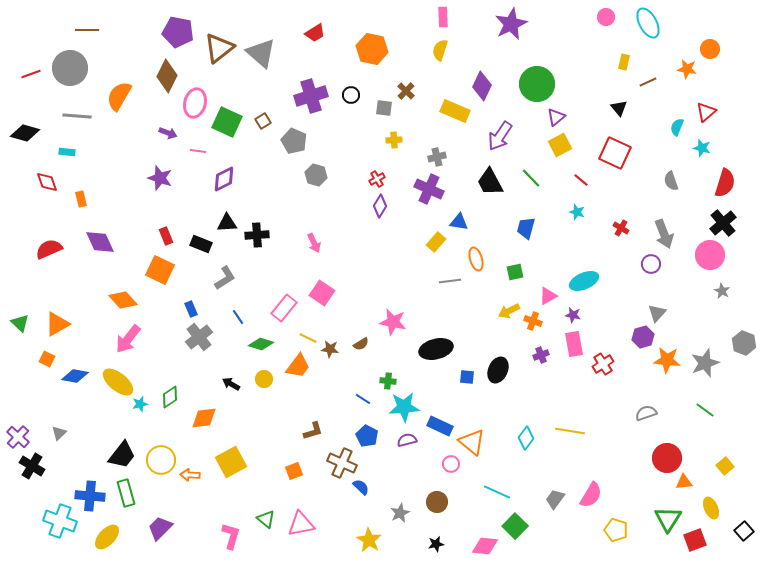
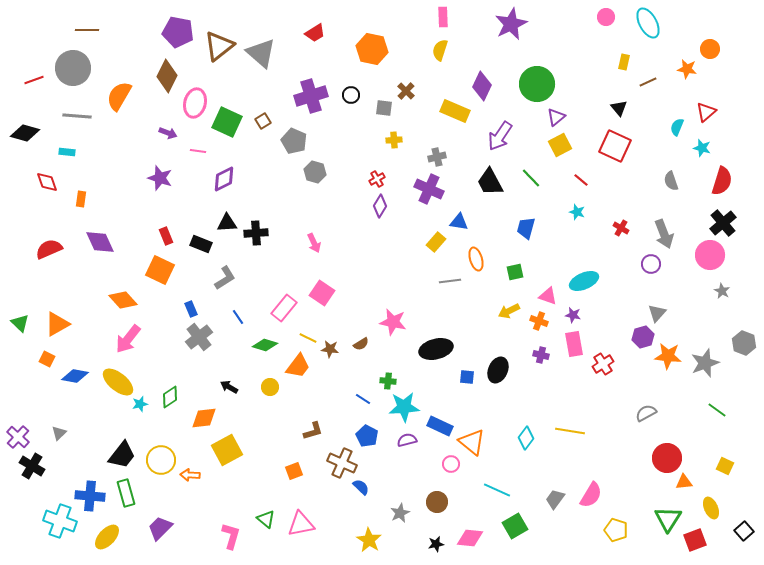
brown triangle at (219, 48): moved 2 px up
gray circle at (70, 68): moved 3 px right
red line at (31, 74): moved 3 px right, 6 px down
red square at (615, 153): moved 7 px up
gray hexagon at (316, 175): moved 1 px left, 3 px up
red semicircle at (725, 183): moved 3 px left, 2 px up
orange rectangle at (81, 199): rotated 21 degrees clockwise
black cross at (257, 235): moved 1 px left, 2 px up
pink triangle at (548, 296): rotated 48 degrees clockwise
orange cross at (533, 321): moved 6 px right
green diamond at (261, 344): moved 4 px right, 1 px down
purple cross at (541, 355): rotated 35 degrees clockwise
orange star at (667, 360): moved 1 px right, 4 px up
yellow circle at (264, 379): moved 6 px right, 8 px down
black arrow at (231, 384): moved 2 px left, 3 px down
green line at (705, 410): moved 12 px right
gray semicircle at (646, 413): rotated 10 degrees counterclockwise
yellow square at (231, 462): moved 4 px left, 12 px up
yellow square at (725, 466): rotated 24 degrees counterclockwise
cyan line at (497, 492): moved 2 px up
green square at (515, 526): rotated 15 degrees clockwise
pink diamond at (485, 546): moved 15 px left, 8 px up
